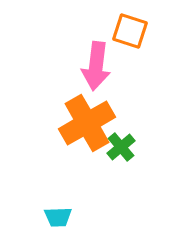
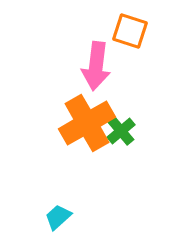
green cross: moved 16 px up
cyan trapezoid: rotated 140 degrees clockwise
